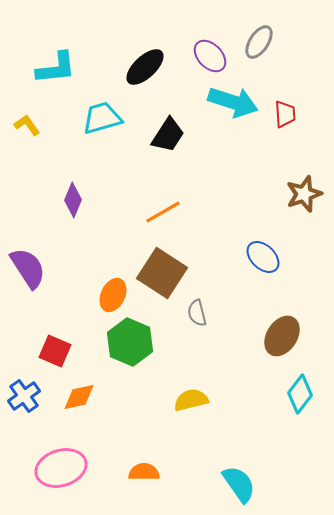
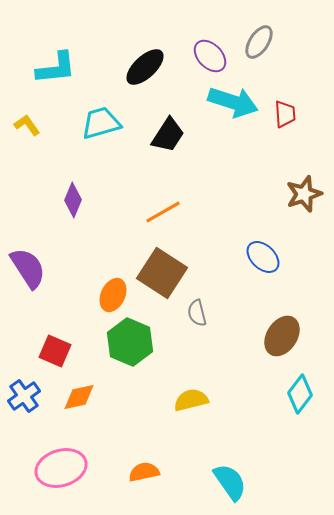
cyan trapezoid: moved 1 px left, 5 px down
orange semicircle: rotated 12 degrees counterclockwise
cyan semicircle: moved 9 px left, 2 px up
